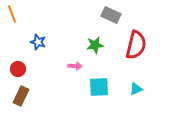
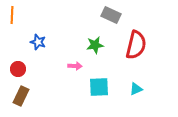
orange line: moved 1 px down; rotated 24 degrees clockwise
